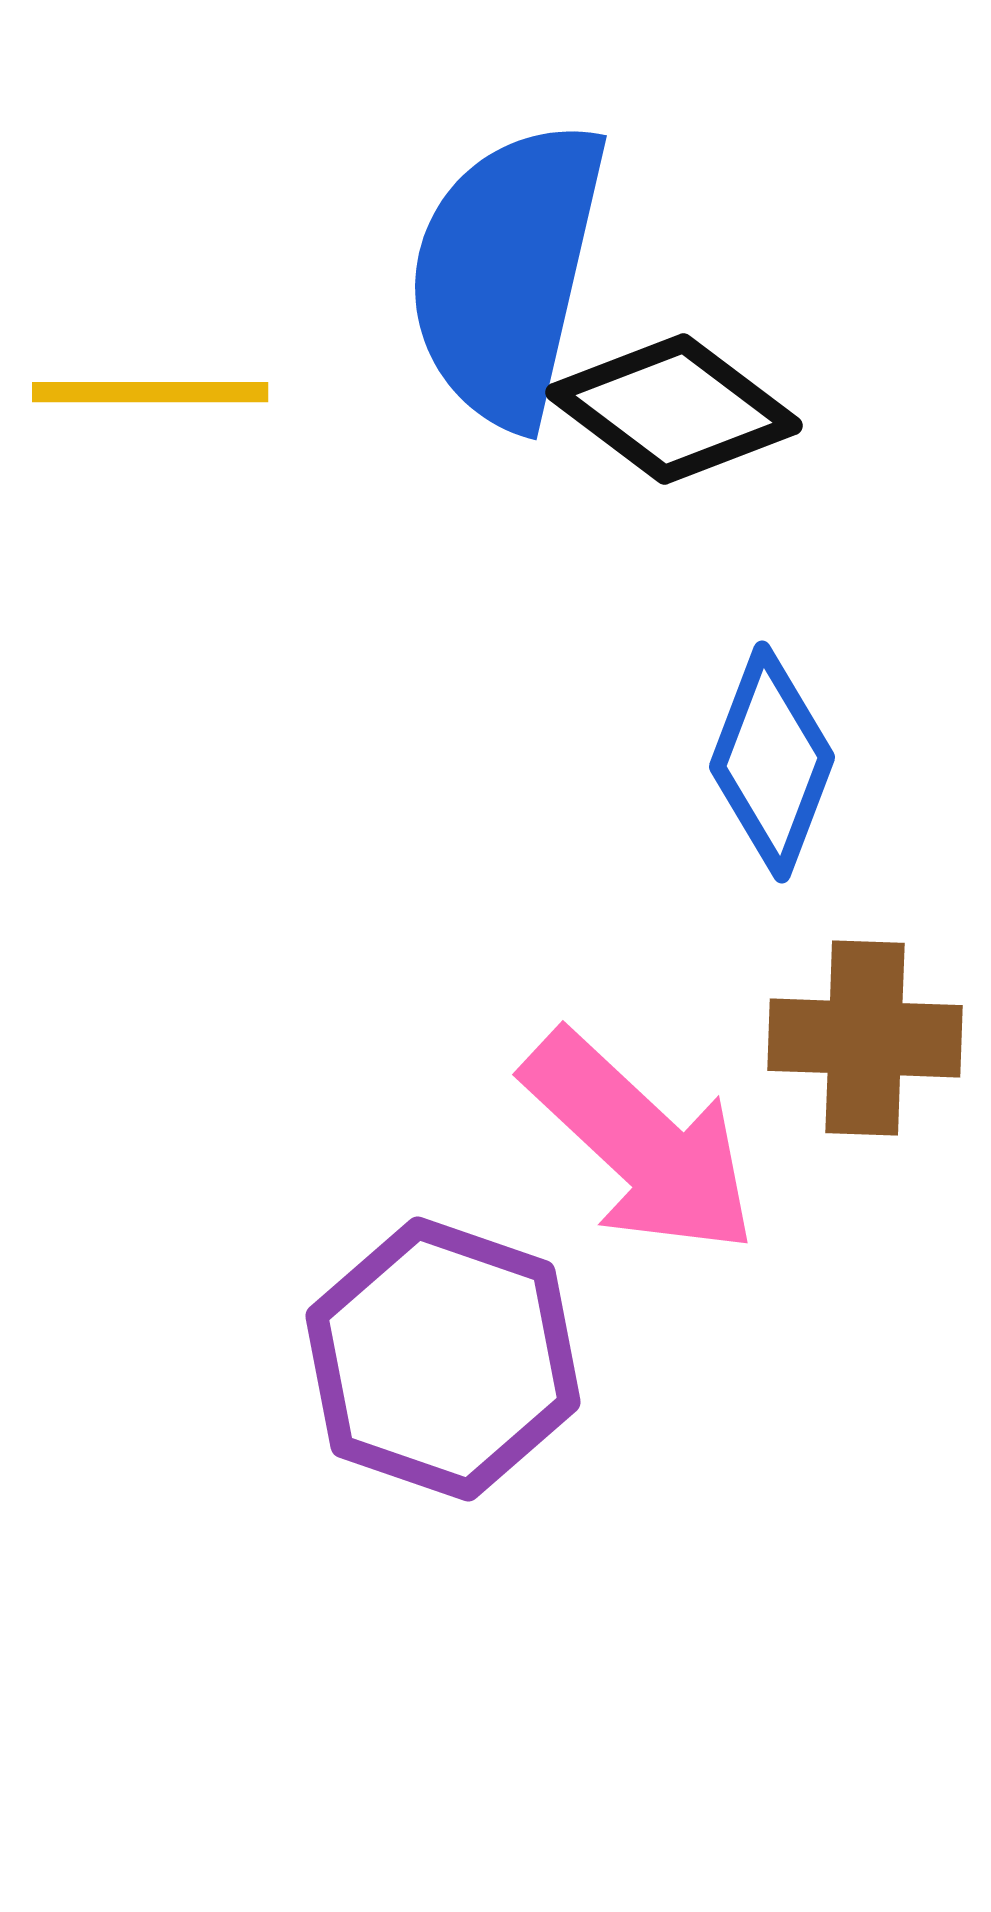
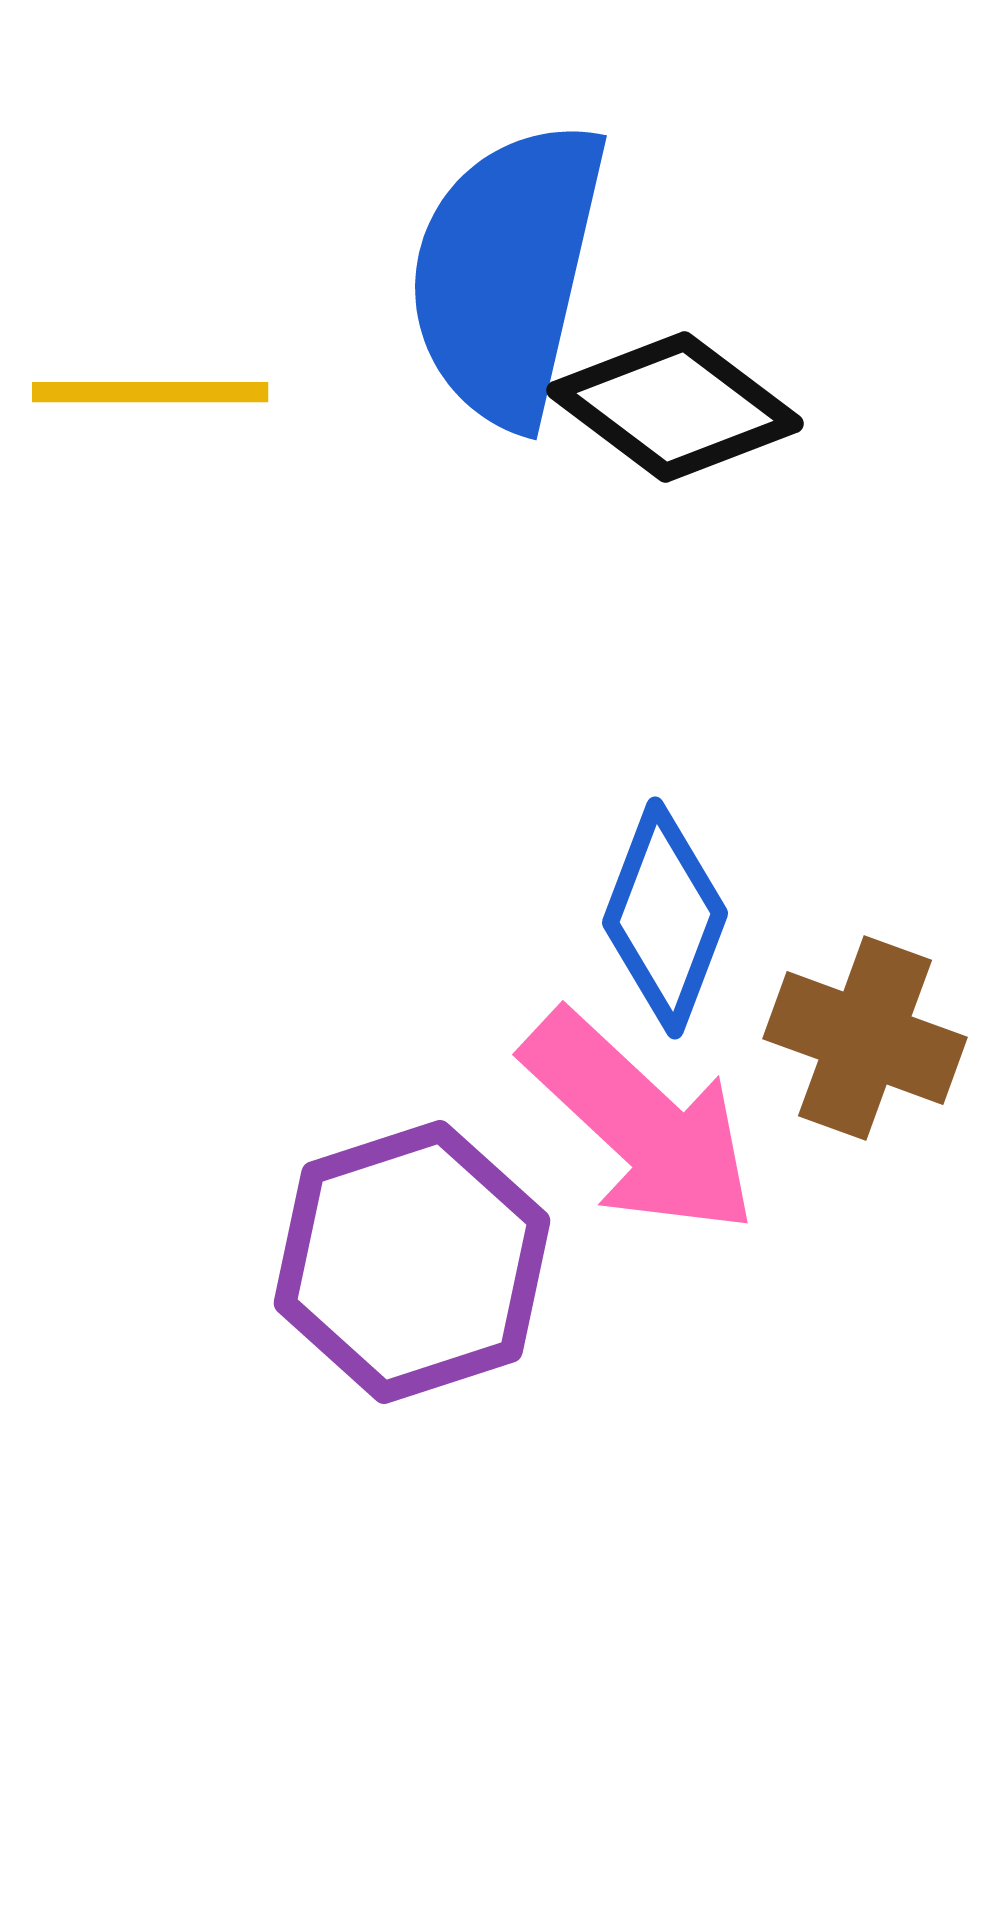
black diamond: moved 1 px right, 2 px up
blue diamond: moved 107 px left, 156 px down
brown cross: rotated 18 degrees clockwise
pink arrow: moved 20 px up
purple hexagon: moved 31 px left, 97 px up; rotated 23 degrees clockwise
